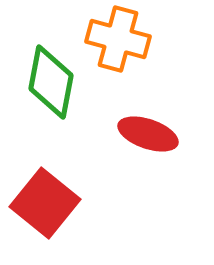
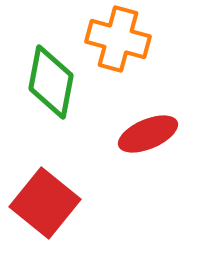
red ellipse: rotated 42 degrees counterclockwise
